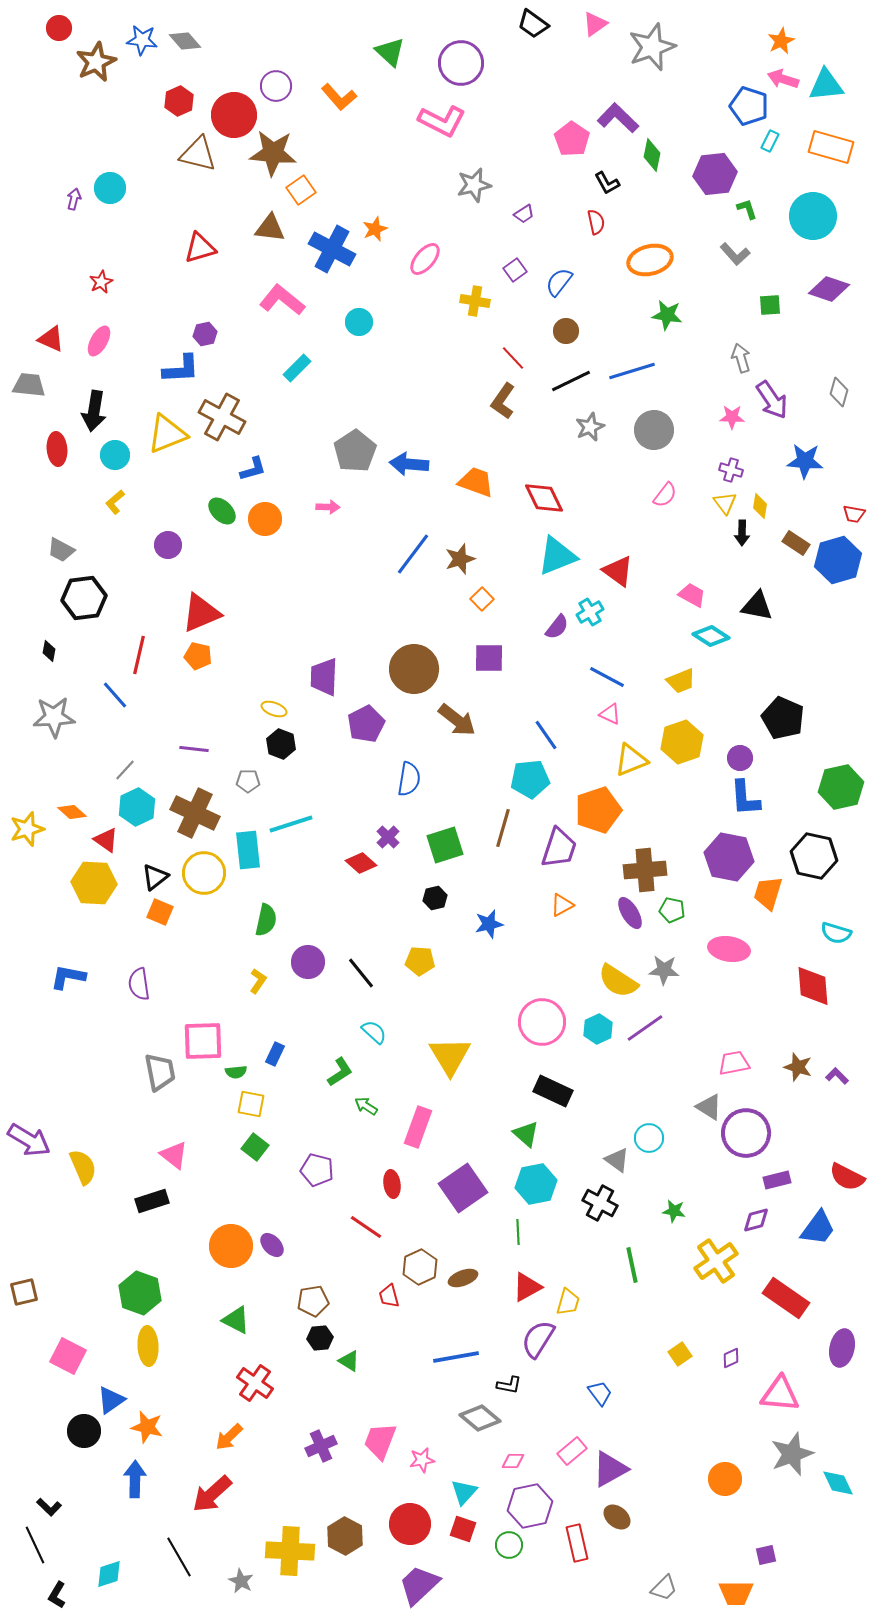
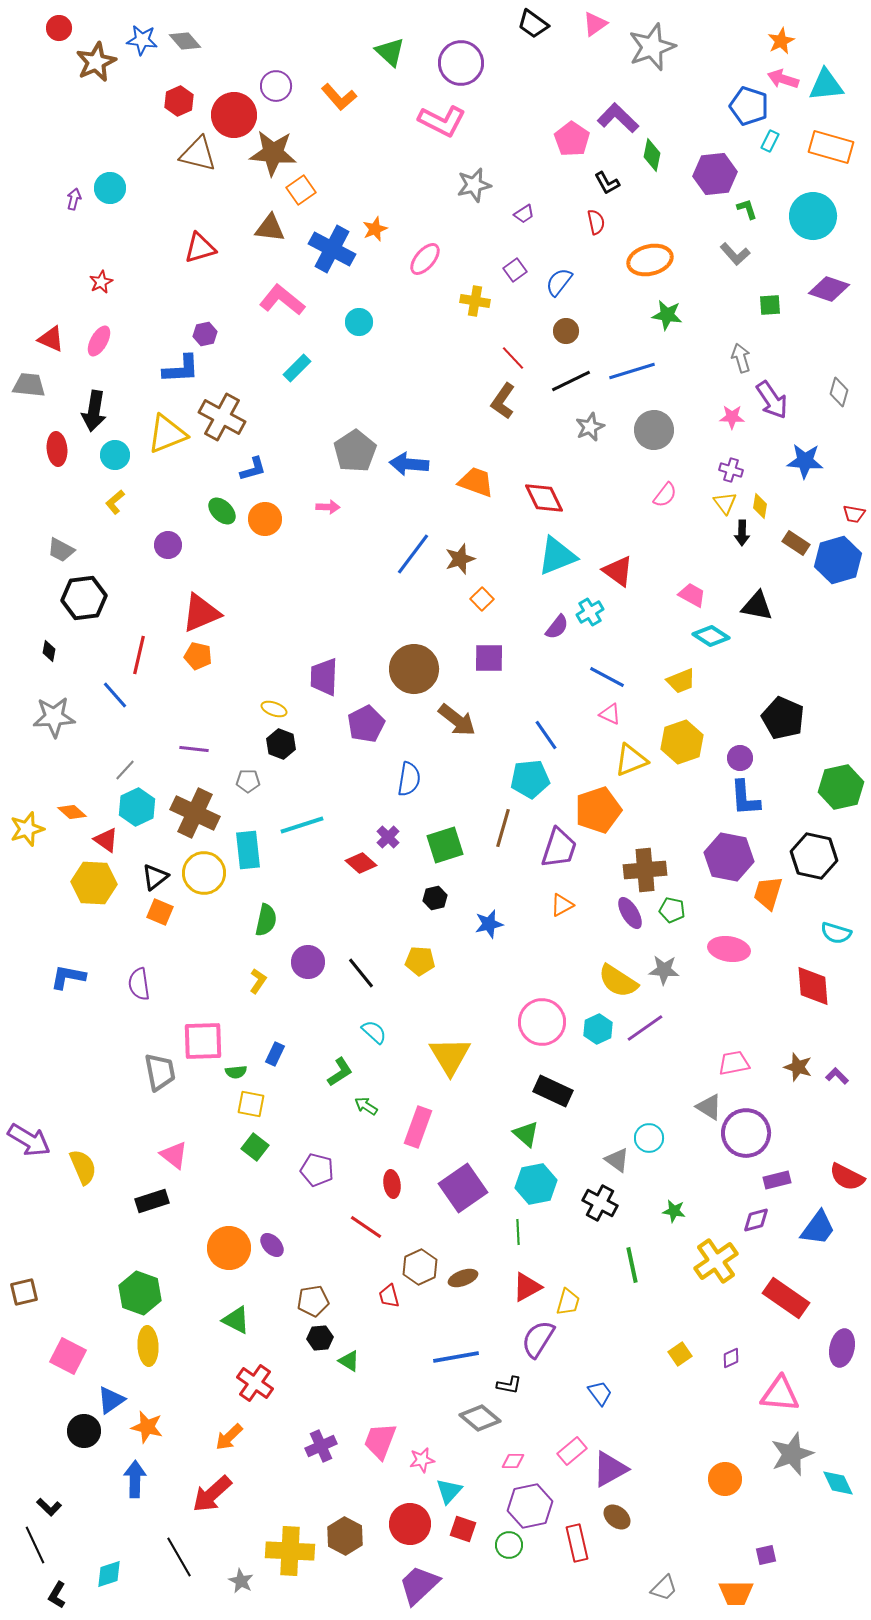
cyan line at (291, 824): moved 11 px right, 1 px down
orange circle at (231, 1246): moved 2 px left, 2 px down
cyan triangle at (464, 1492): moved 15 px left, 1 px up
